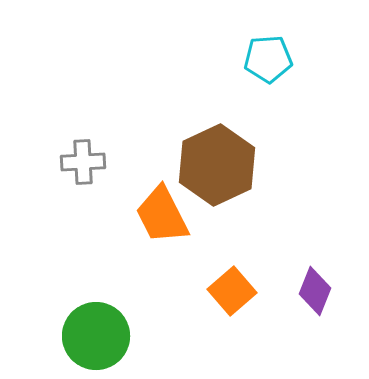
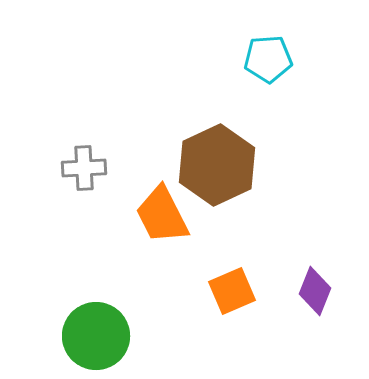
gray cross: moved 1 px right, 6 px down
orange square: rotated 18 degrees clockwise
